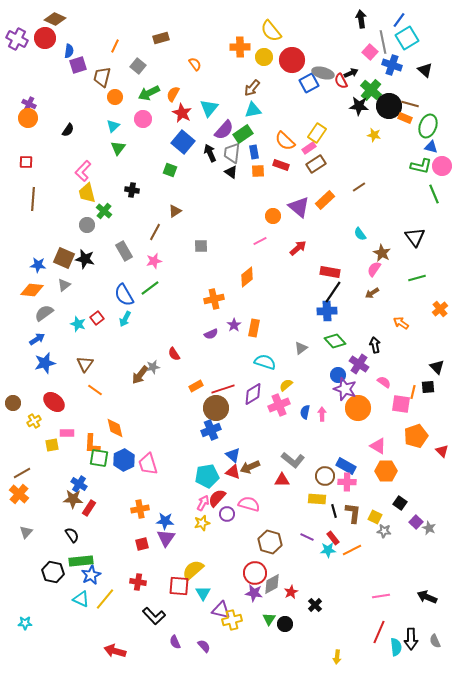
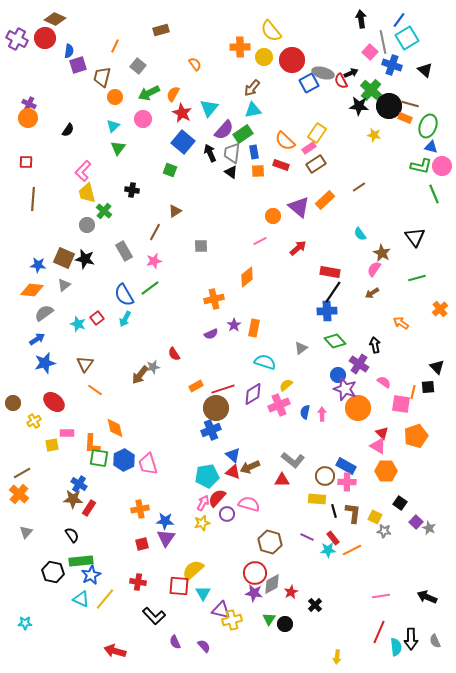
brown rectangle at (161, 38): moved 8 px up
red triangle at (442, 451): moved 60 px left, 18 px up
